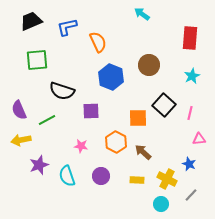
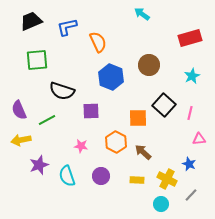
red rectangle: rotated 70 degrees clockwise
